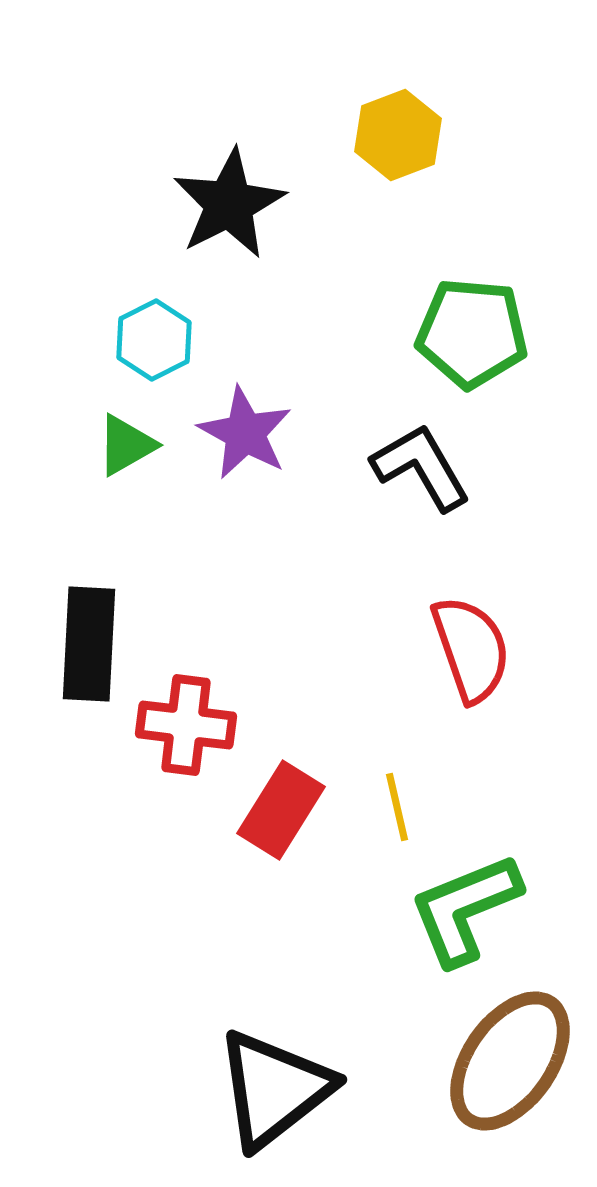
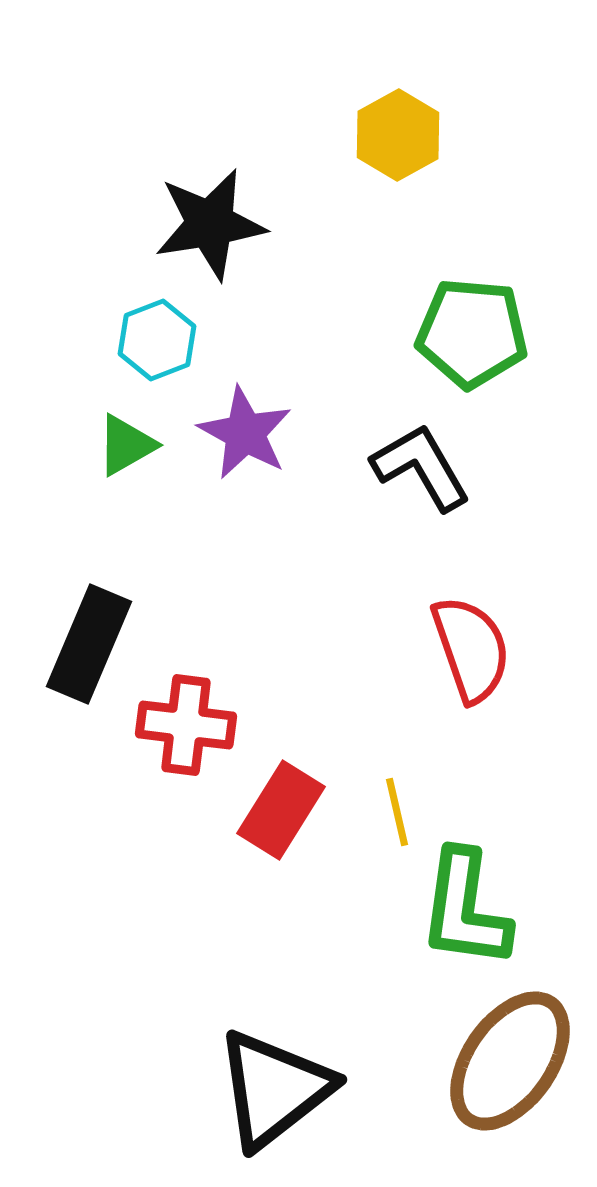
yellow hexagon: rotated 8 degrees counterclockwise
black star: moved 19 px left, 20 px down; rotated 18 degrees clockwise
cyan hexagon: moved 3 px right; rotated 6 degrees clockwise
black rectangle: rotated 20 degrees clockwise
yellow line: moved 5 px down
green L-shape: rotated 60 degrees counterclockwise
